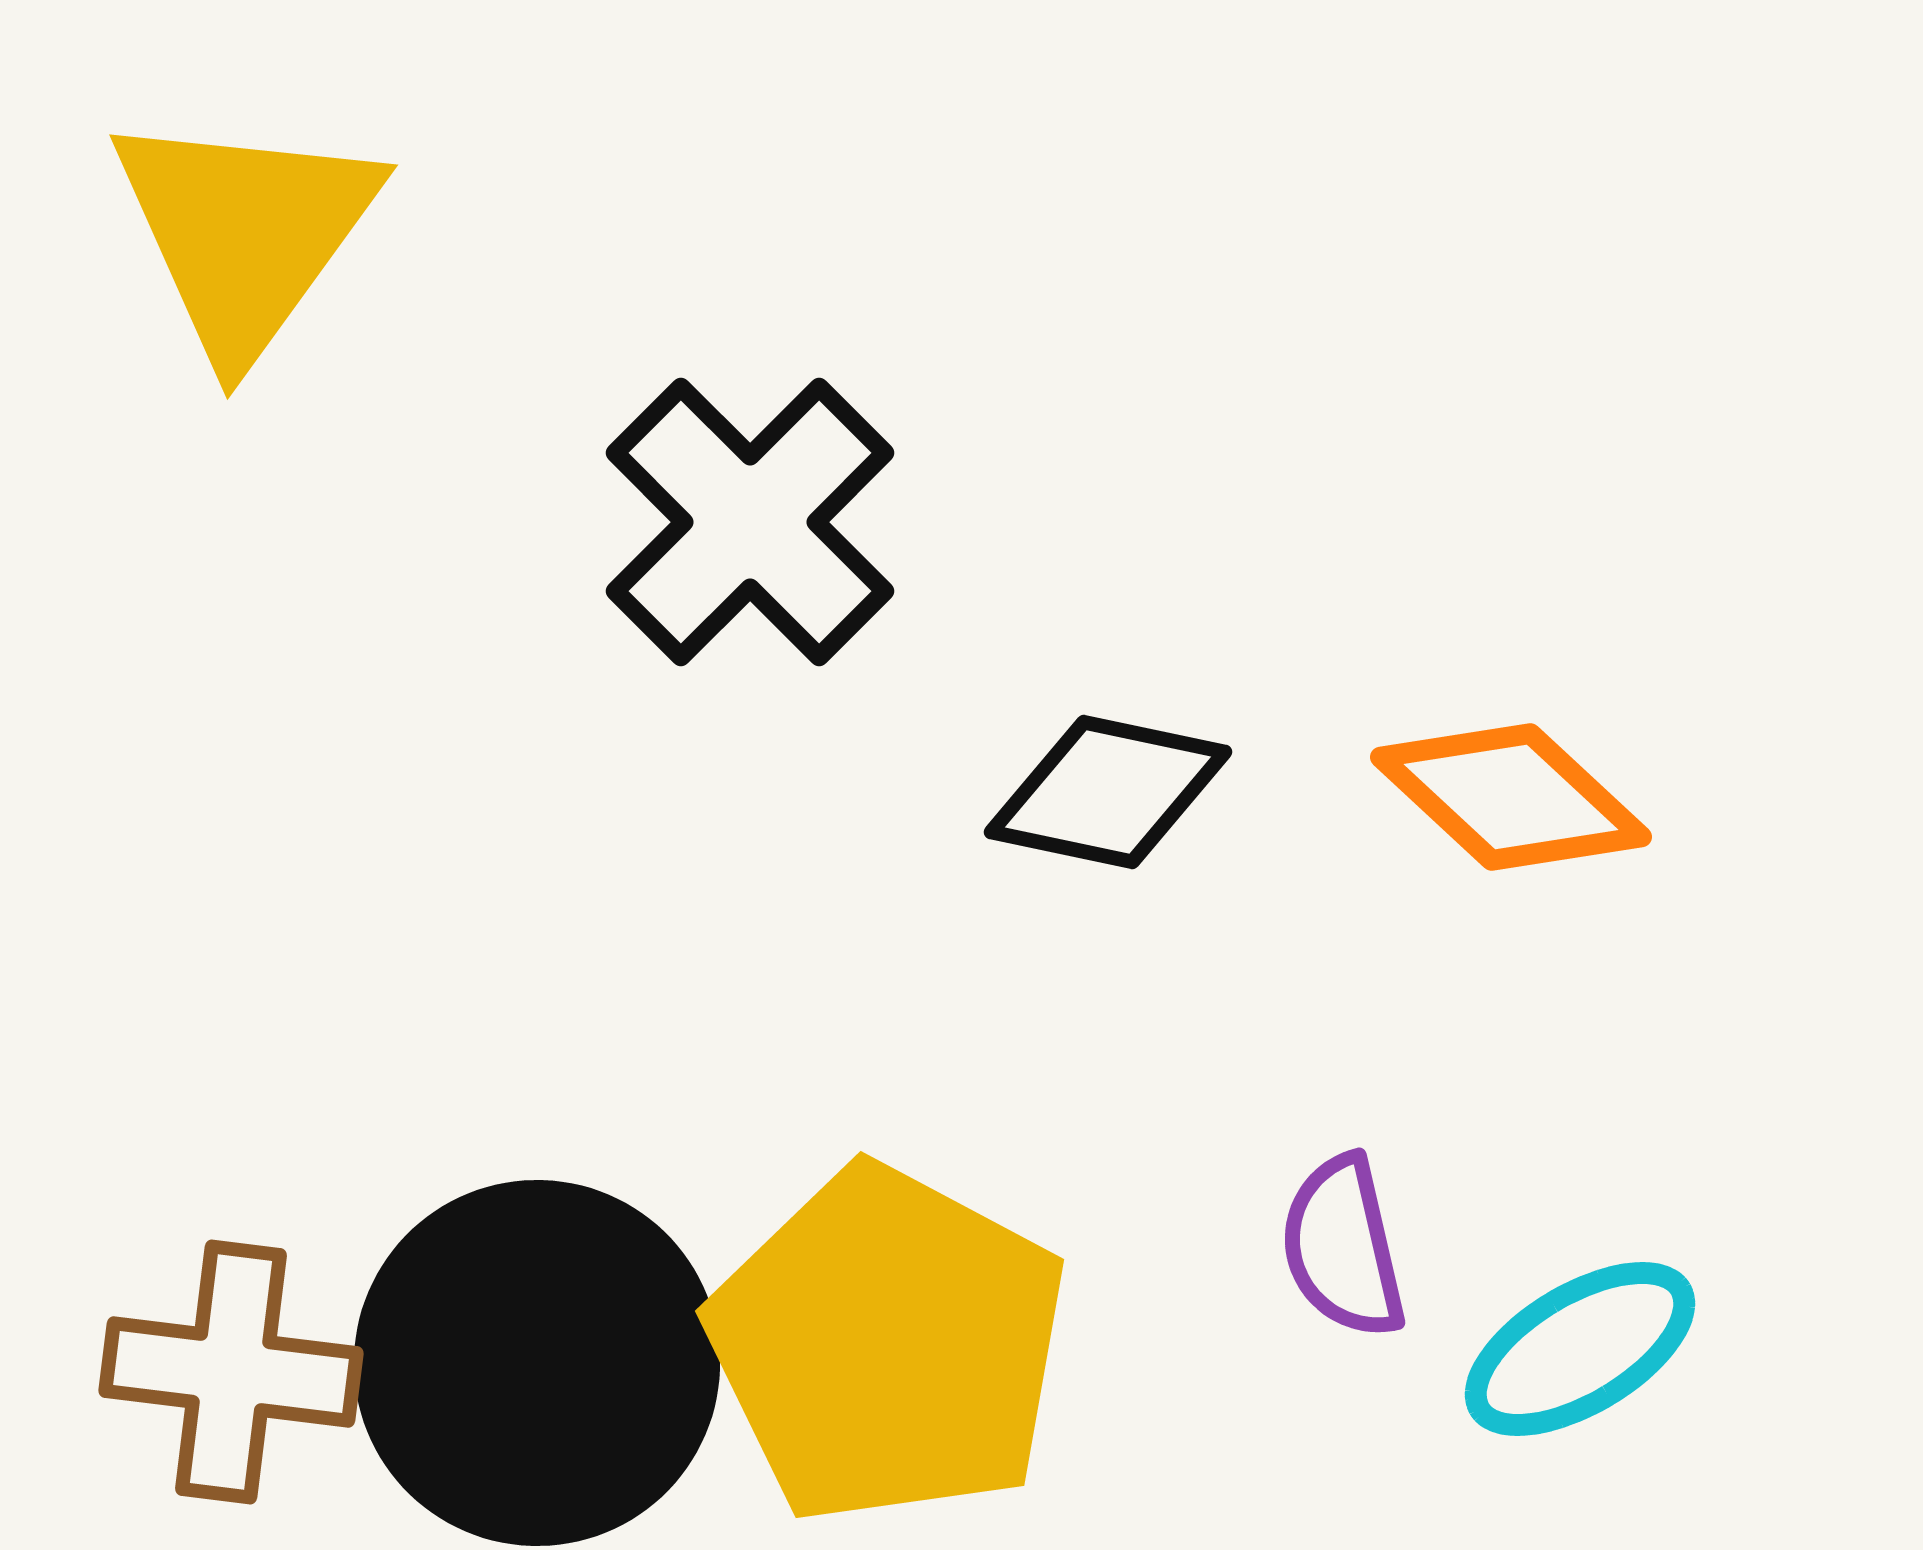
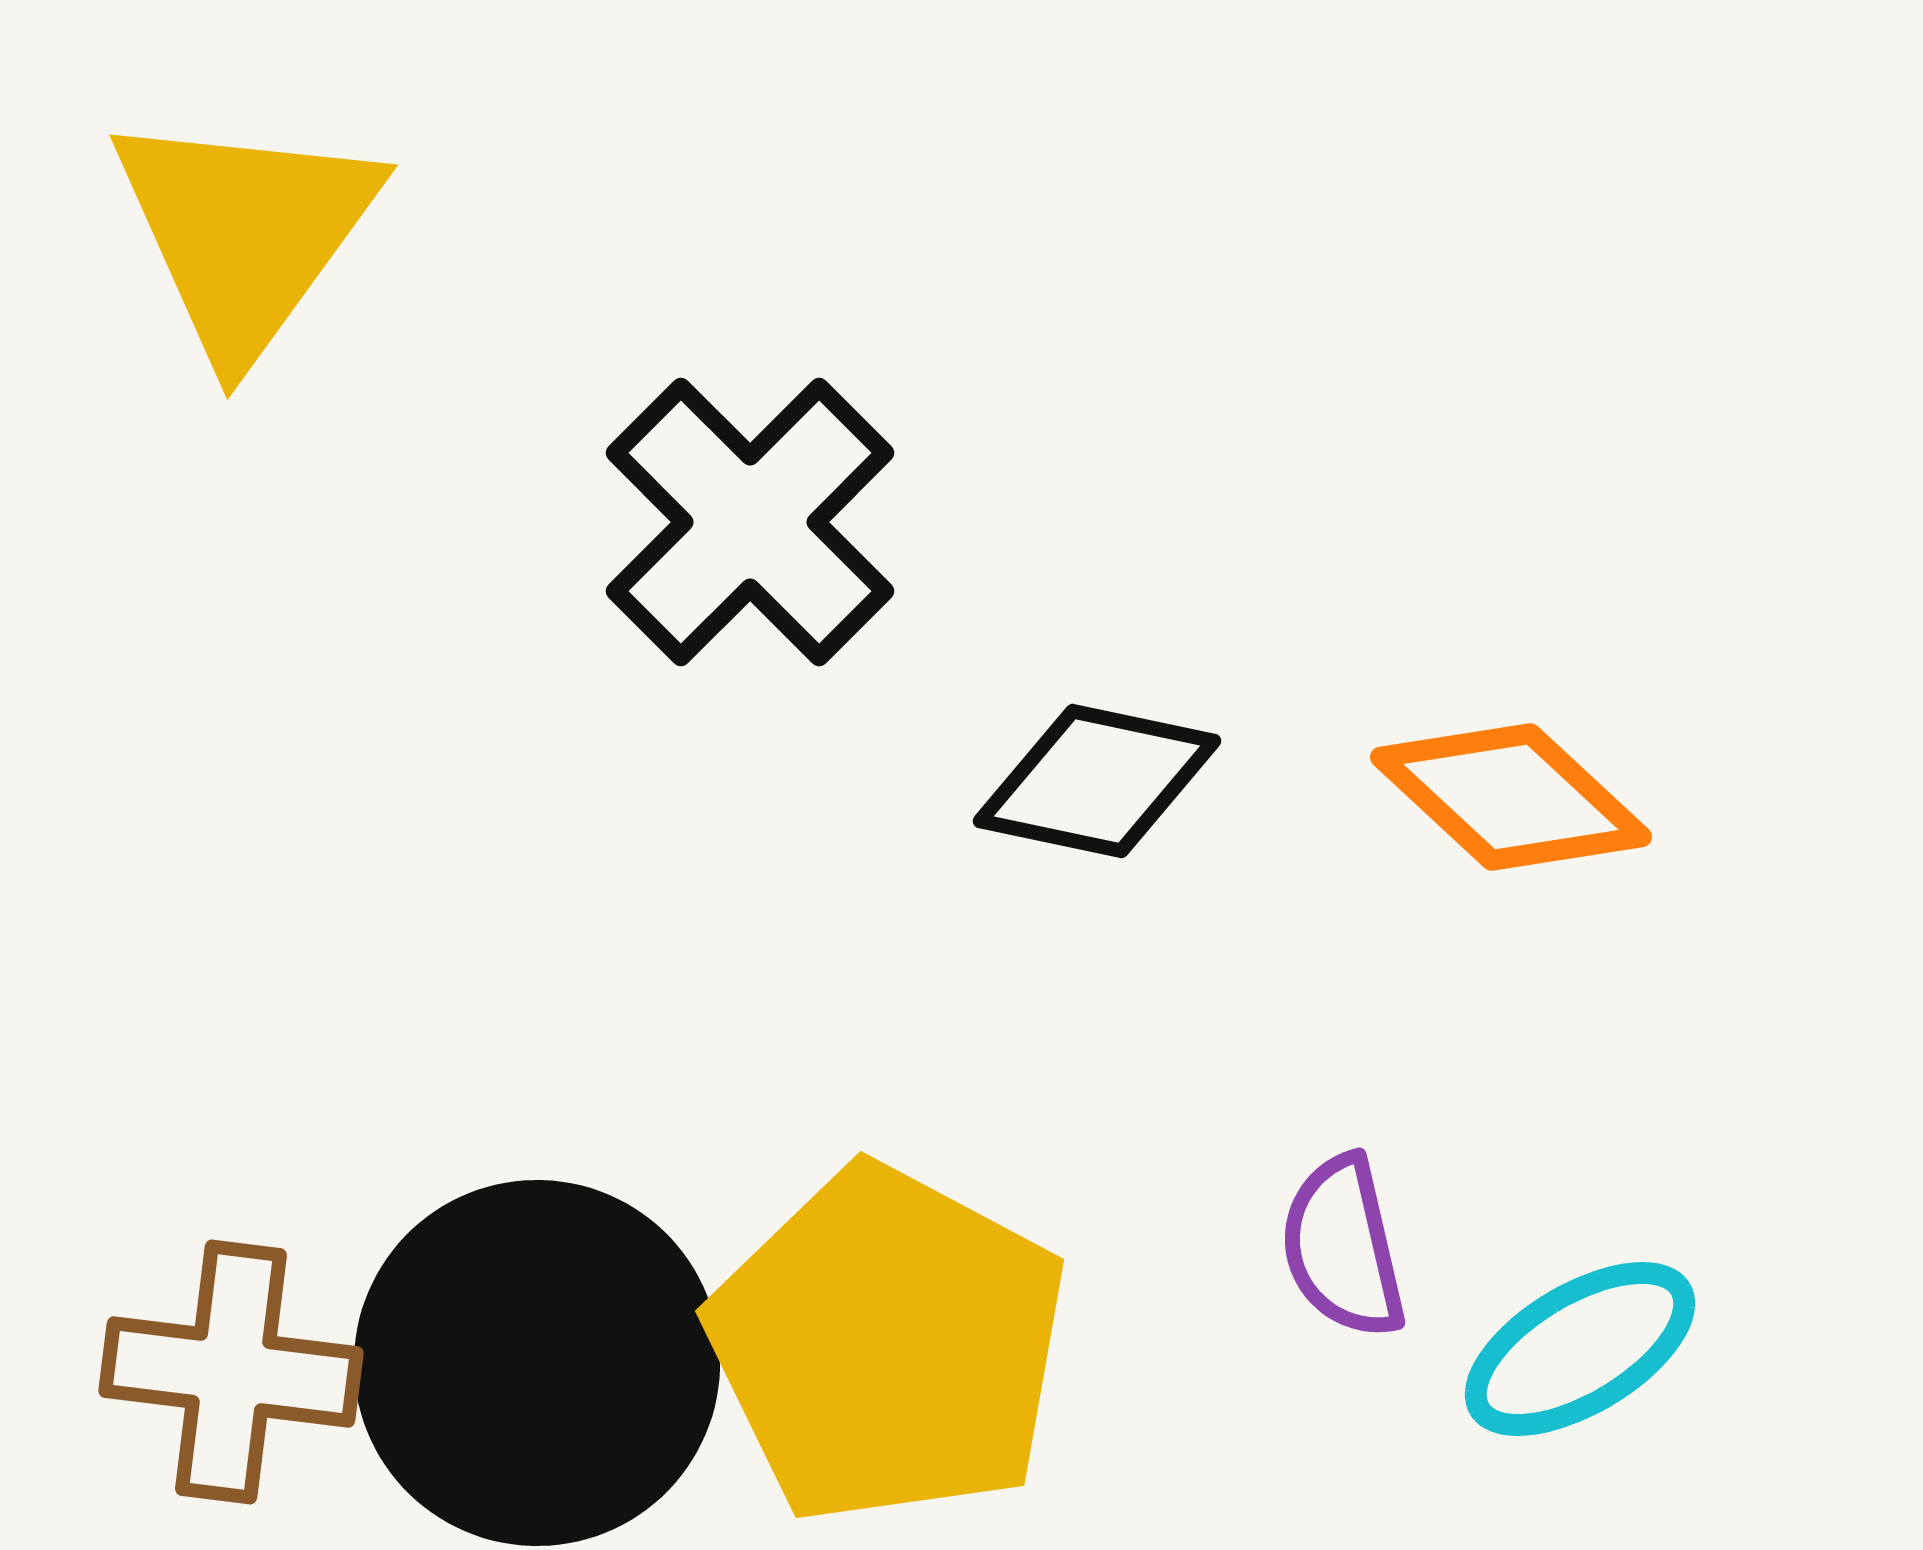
black diamond: moved 11 px left, 11 px up
